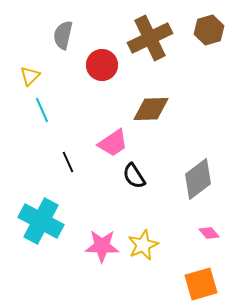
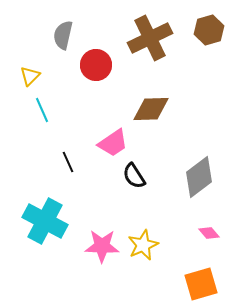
red circle: moved 6 px left
gray diamond: moved 1 px right, 2 px up
cyan cross: moved 4 px right
